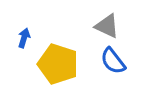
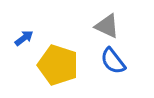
blue arrow: rotated 36 degrees clockwise
yellow pentagon: moved 1 px down
